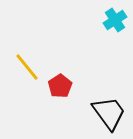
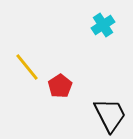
cyan cross: moved 12 px left, 5 px down
black trapezoid: moved 1 px right, 2 px down; rotated 9 degrees clockwise
